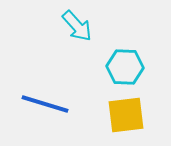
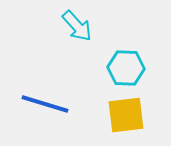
cyan hexagon: moved 1 px right, 1 px down
